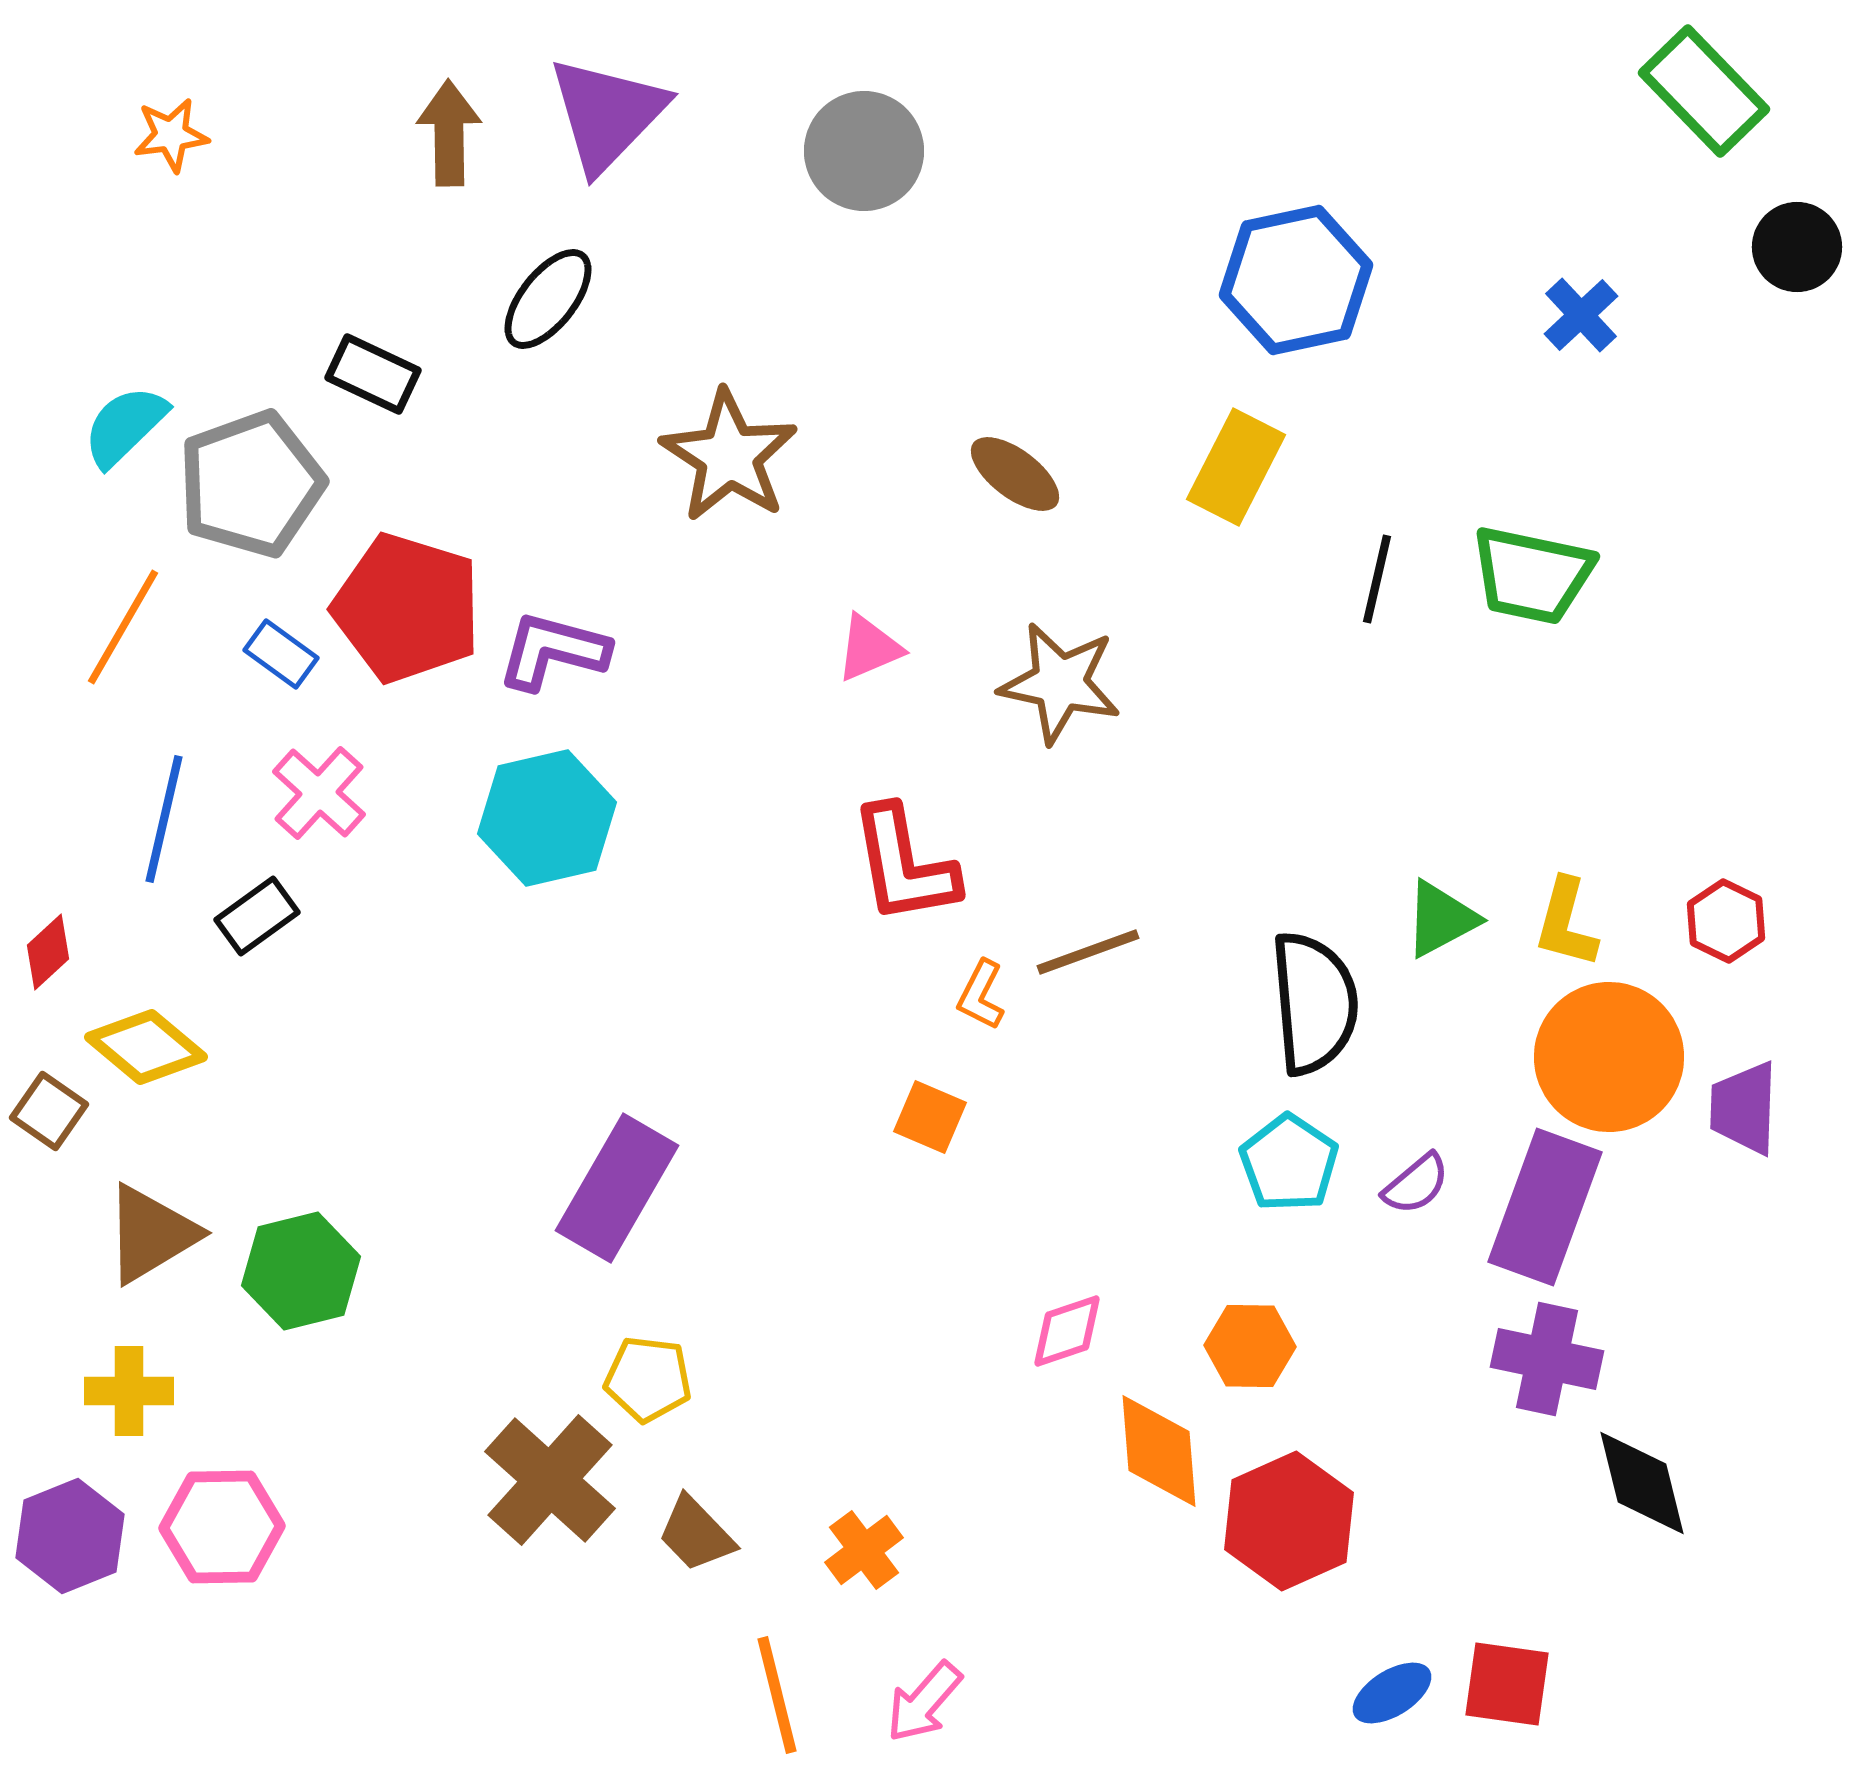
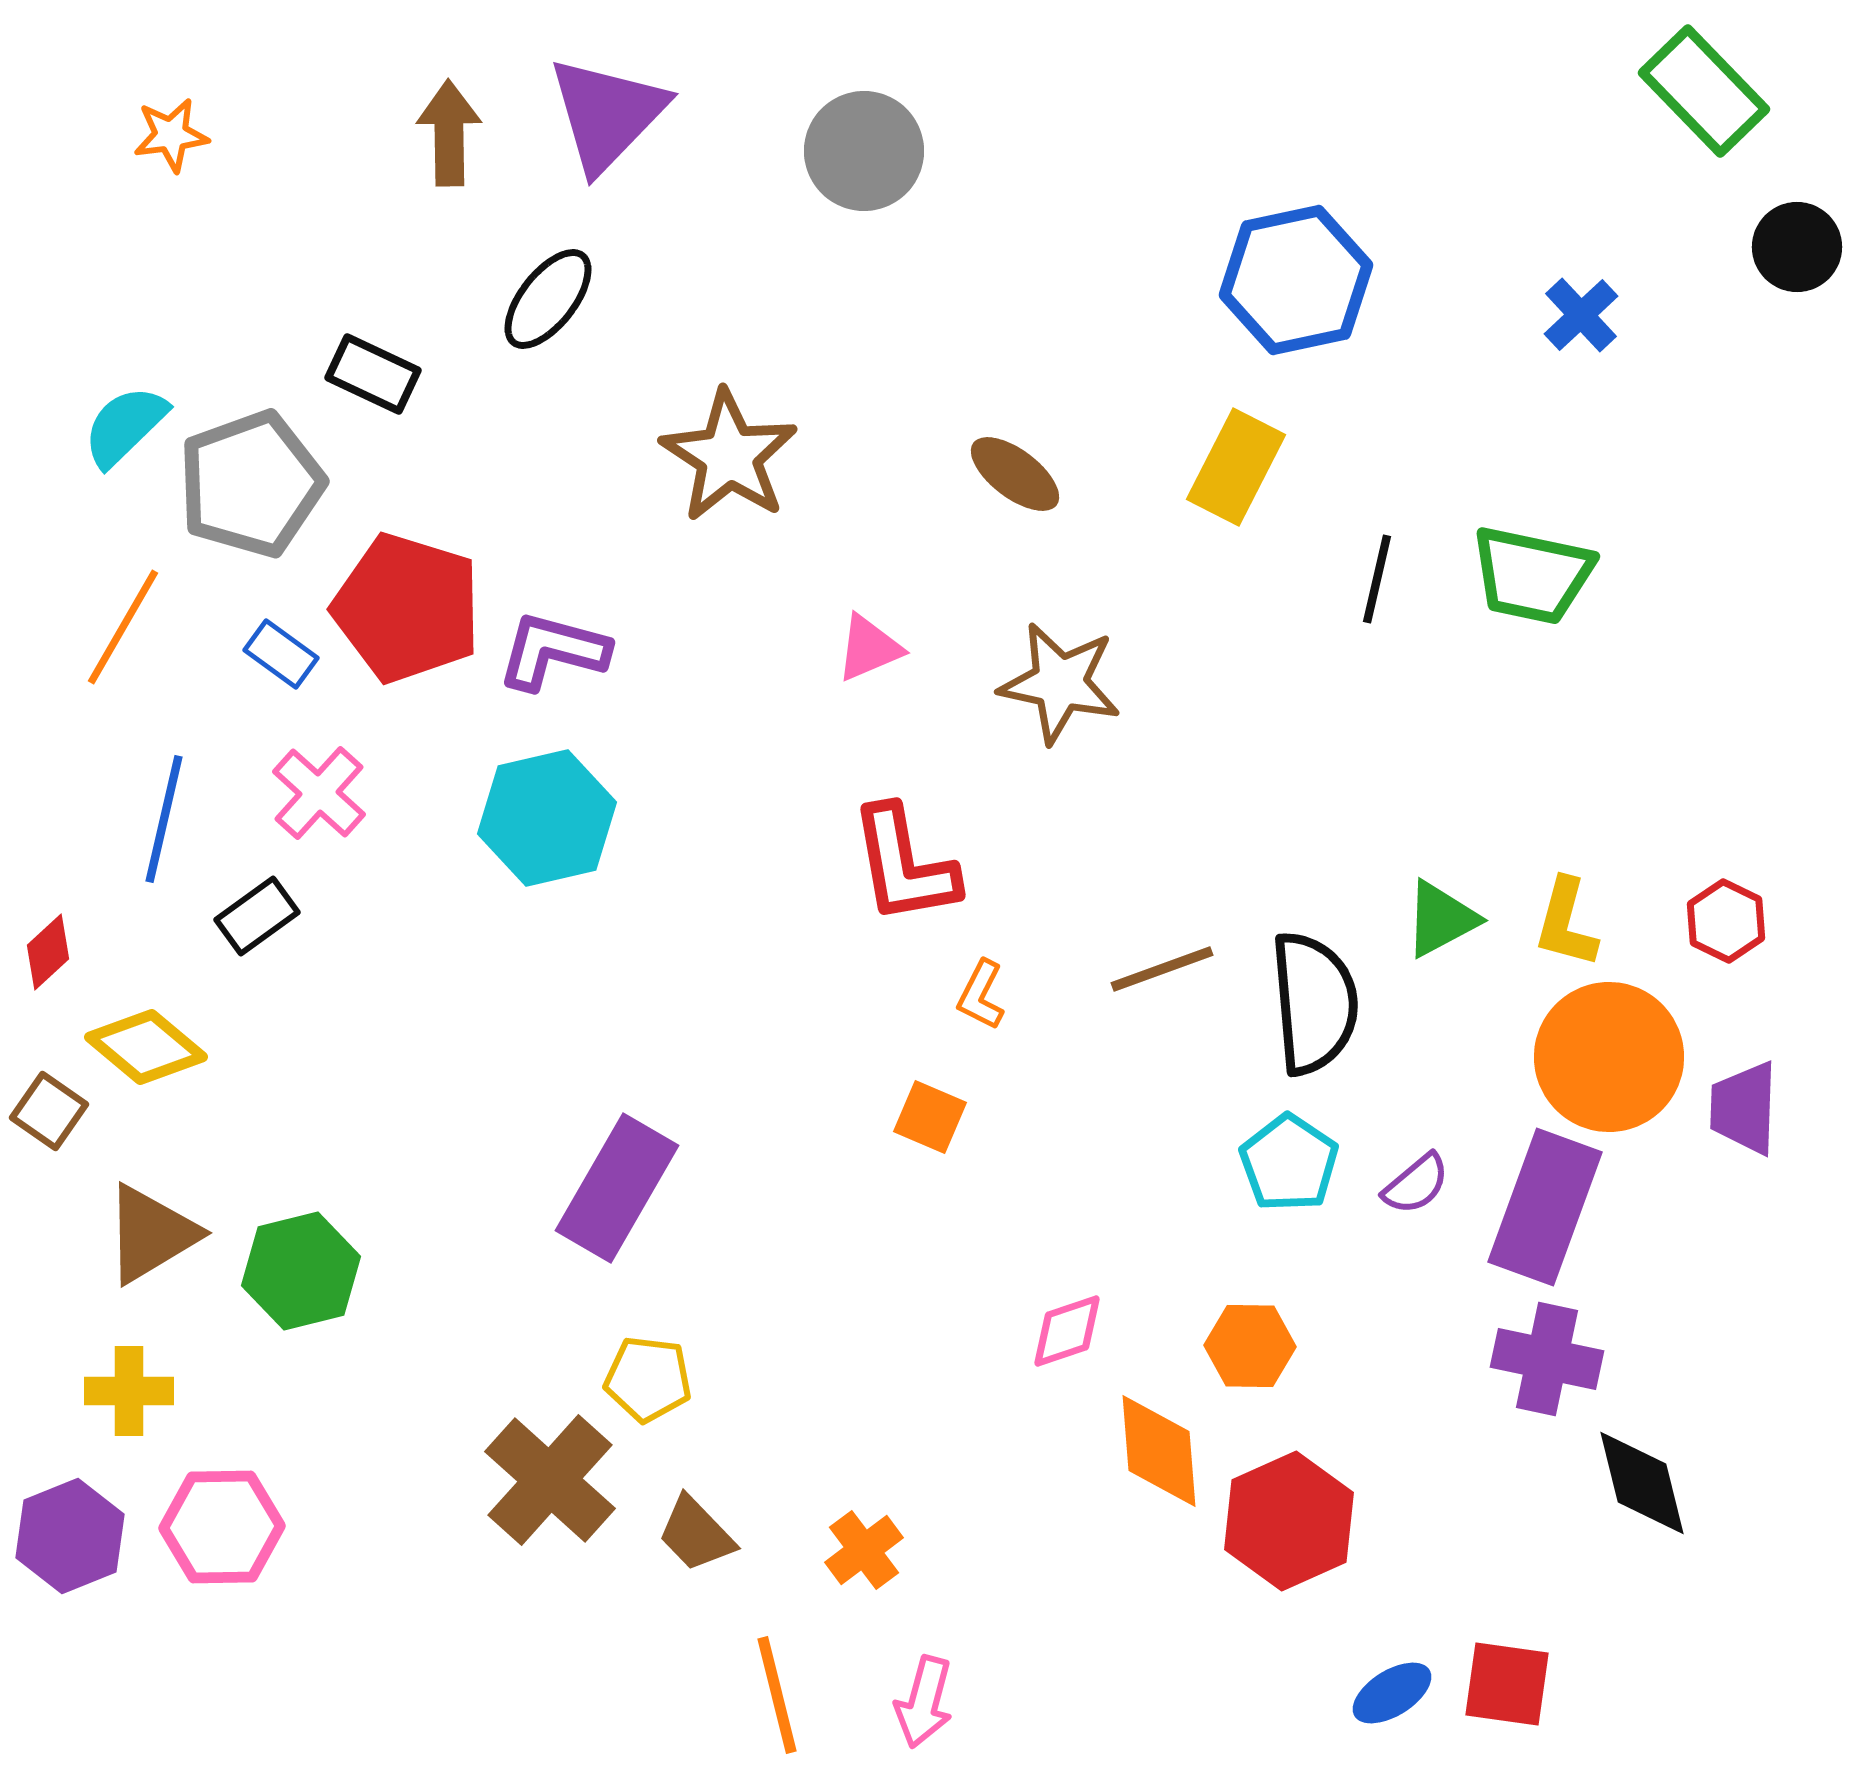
brown line at (1088, 952): moved 74 px right, 17 px down
pink arrow at (924, 1702): rotated 26 degrees counterclockwise
